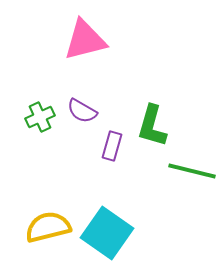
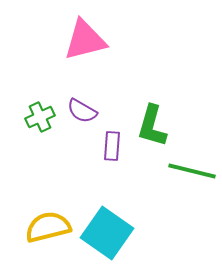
purple rectangle: rotated 12 degrees counterclockwise
